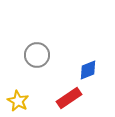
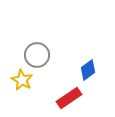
blue diamond: rotated 15 degrees counterclockwise
yellow star: moved 4 px right, 21 px up
